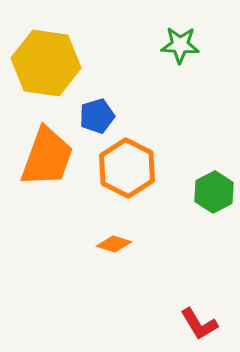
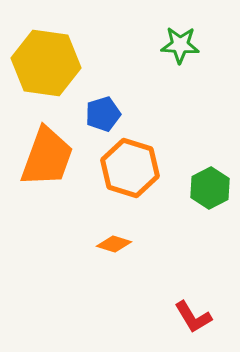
blue pentagon: moved 6 px right, 2 px up
orange hexagon: moved 3 px right; rotated 10 degrees counterclockwise
green hexagon: moved 4 px left, 4 px up
red L-shape: moved 6 px left, 7 px up
